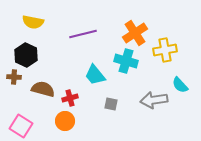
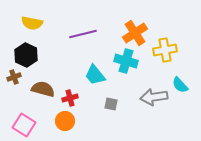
yellow semicircle: moved 1 px left, 1 px down
brown cross: rotated 24 degrees counterclockwise
gray arrow: moved 3 px up
pink square: moved 3 px right, 1 px up
